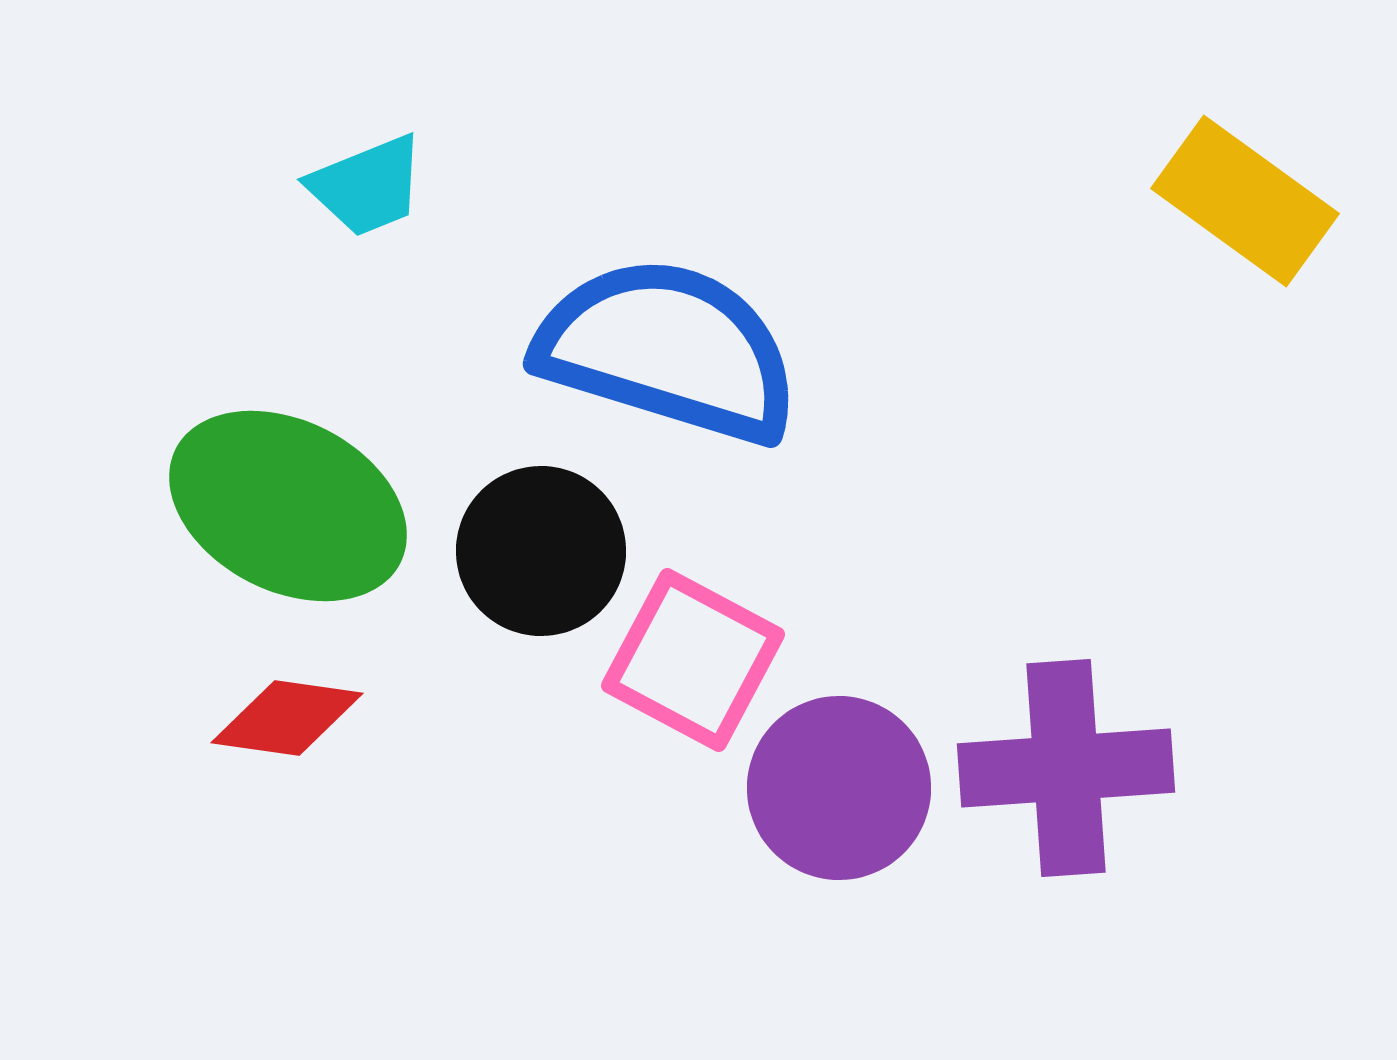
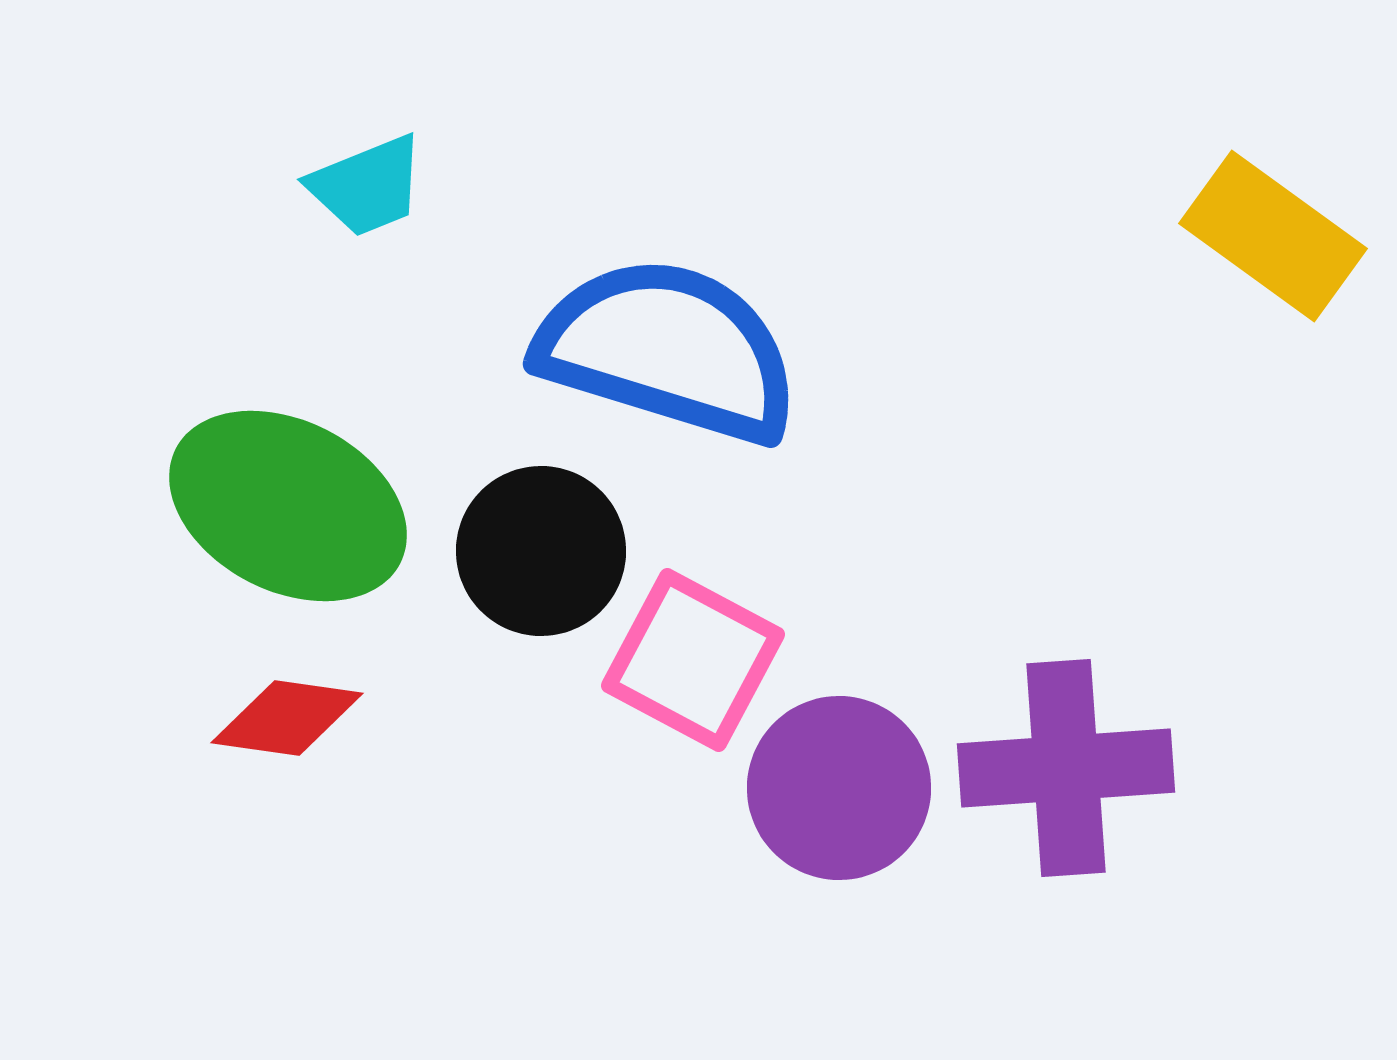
yellow rectangle: moved 28 px right, 35 px down
